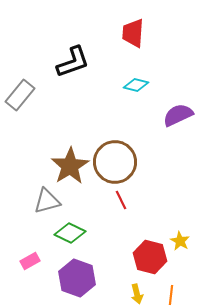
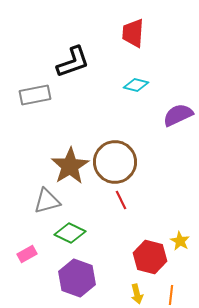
gray rectangle: moved 15 px right; rotated 40 degrees clockwise
pink rectangle: moved 3 px left, 7 px up
